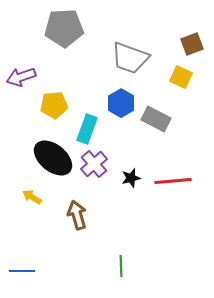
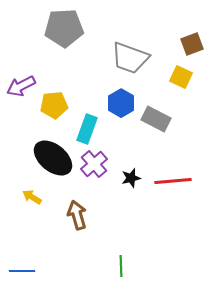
purple arrow: moved 9 px down; rotated 8 degrees counterclockwise
